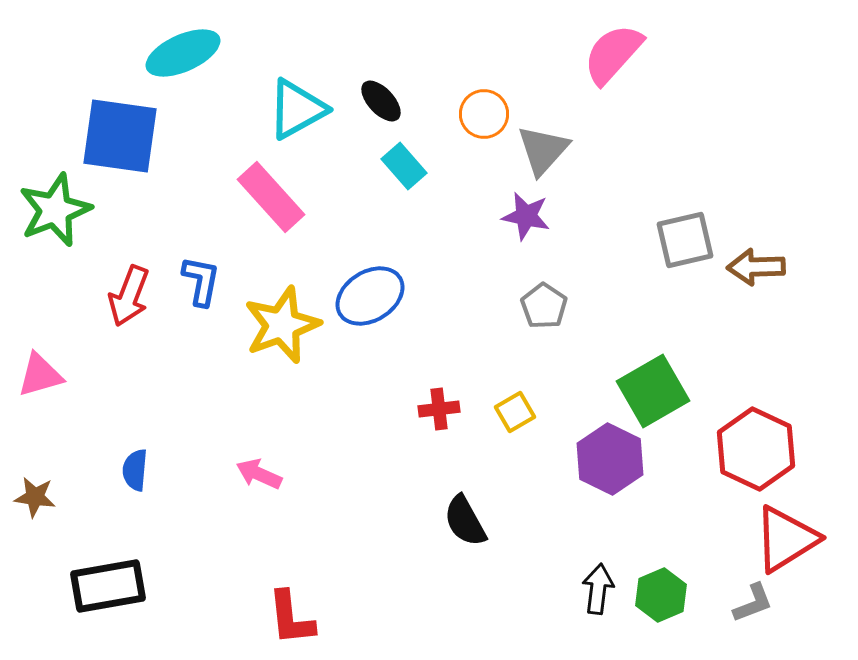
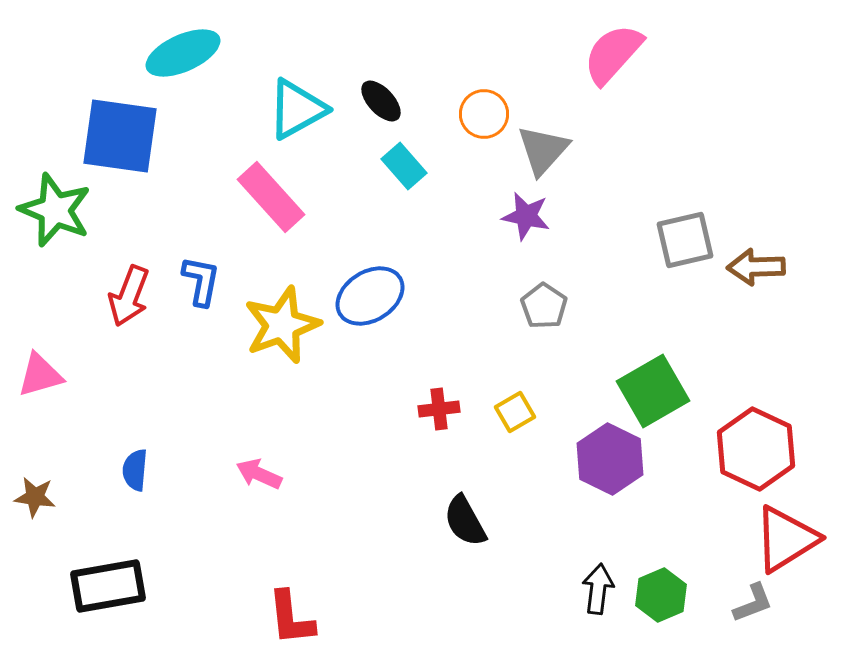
green star: rotated 28 degrees counterclockwise
